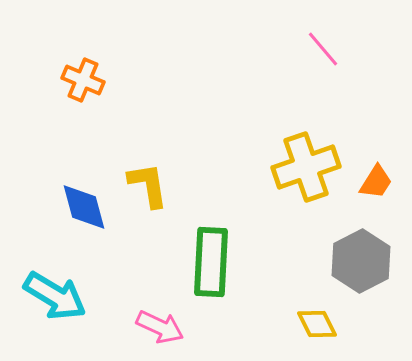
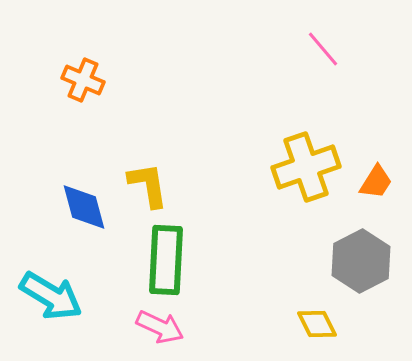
green rectangle: moved 45 px left, 2 px up
cyan arrow: moved 4 px left
